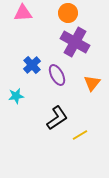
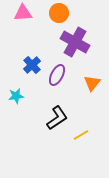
orange circle: moved 9 px left
purple ellipse: rotated 55 degrees clockwise
yellow line: moved 1 px right
